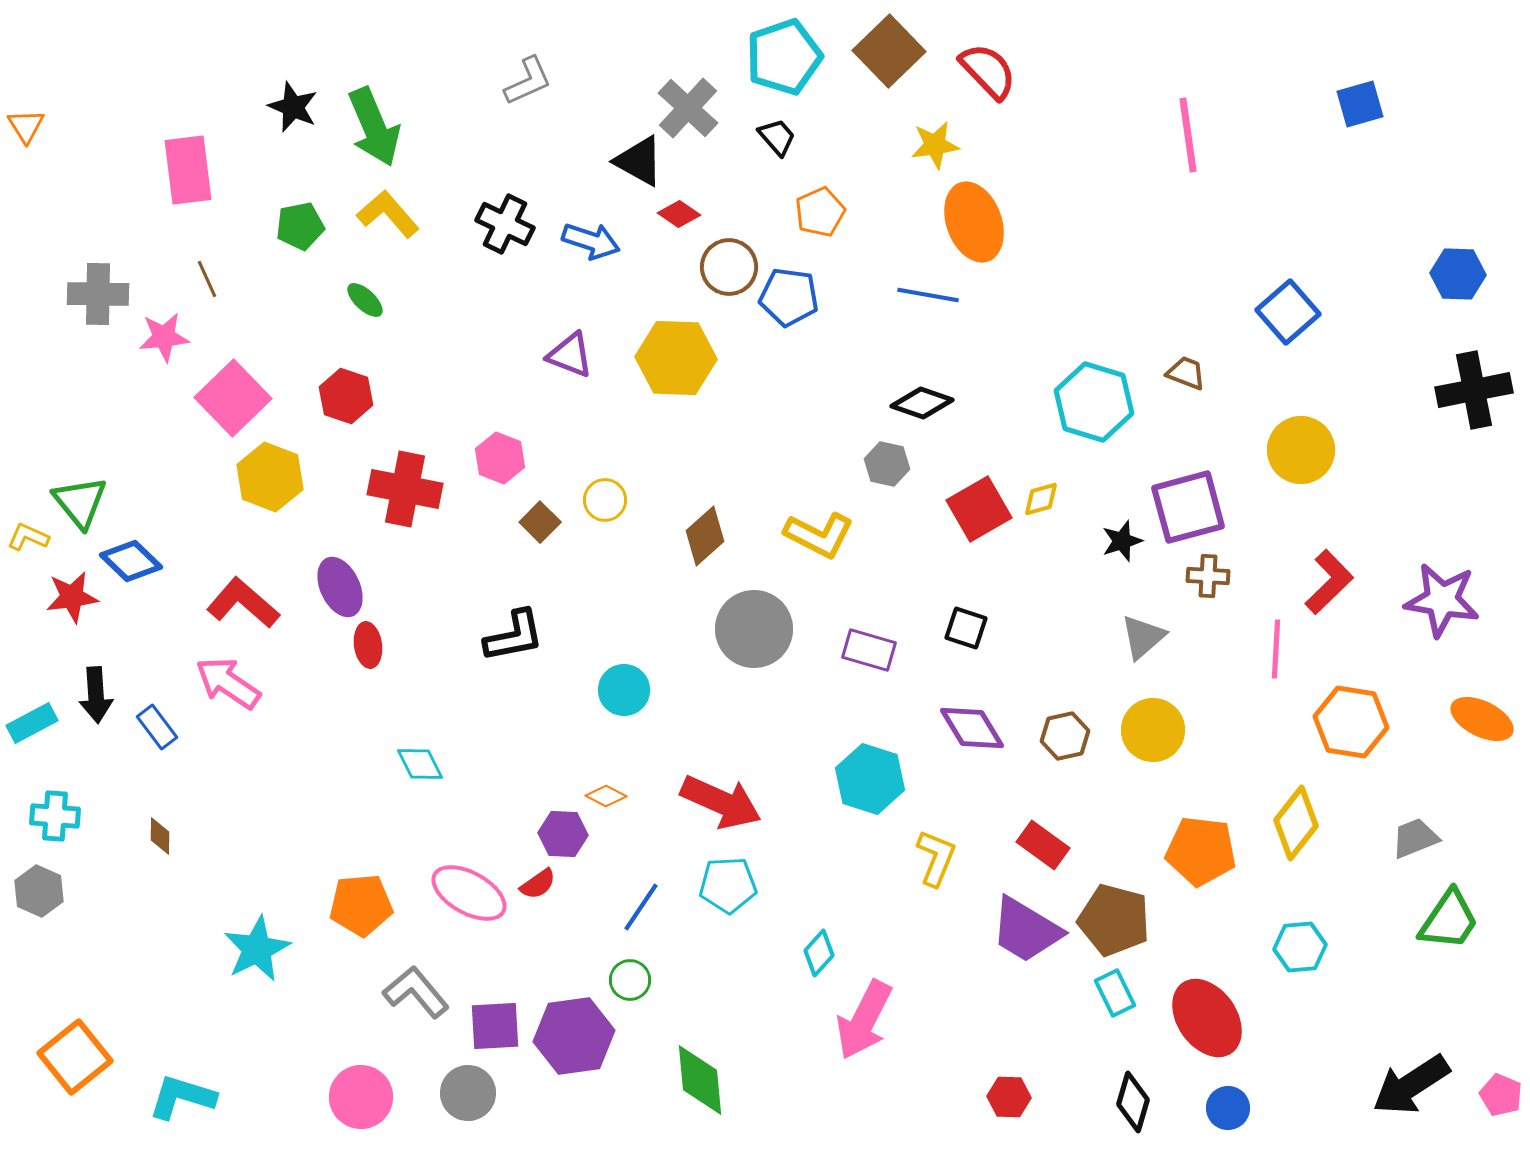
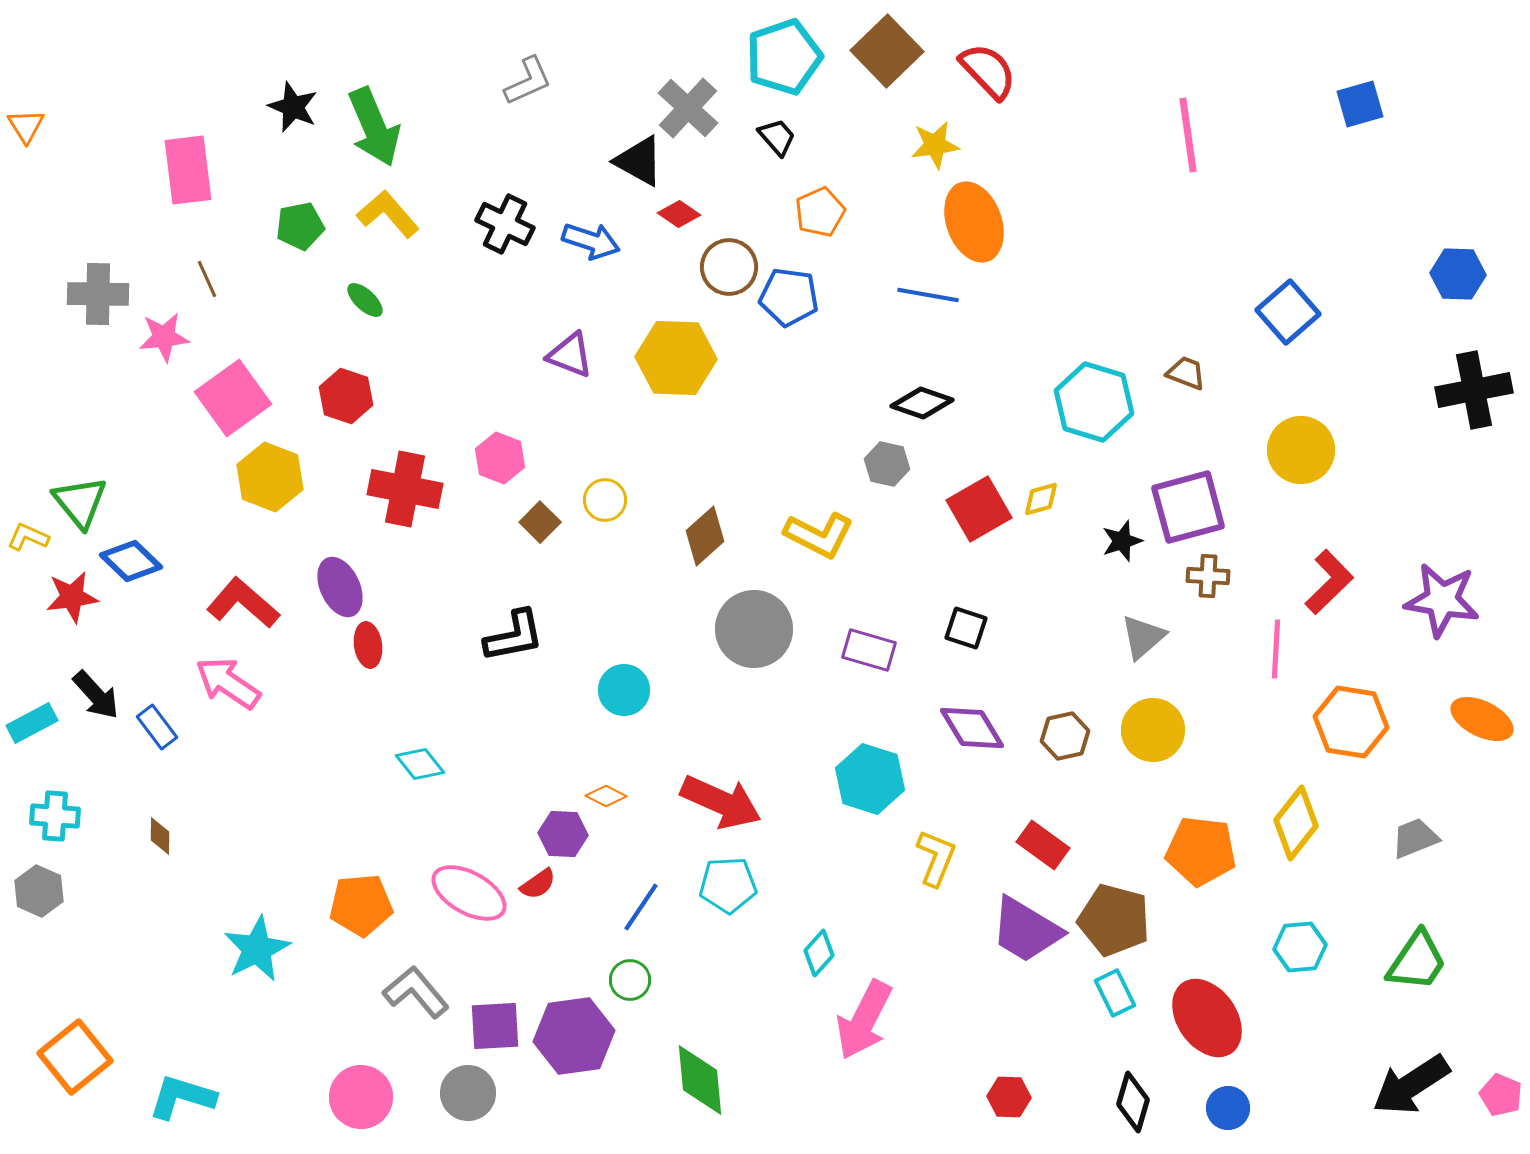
brown square at (889, 51): moved 2 px left
pink square at (233, 398): rotated 8 degrees clockwise
black arrow at (96, 695): rotated 38 degrees counterclockwise
cyan diamond at (420, 764): rotated 12 degrees counterclockwise
green trapezoid at (1449, 920): moved 32 px left, 41 px down
